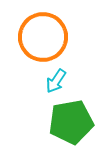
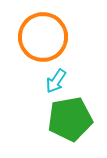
green pentagon: moved 1 px left, 3 px up
